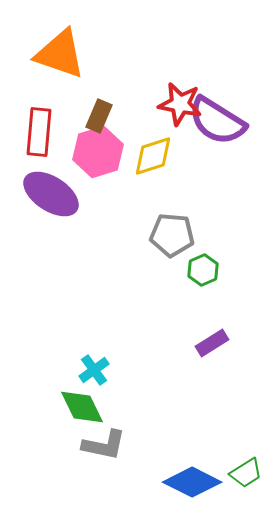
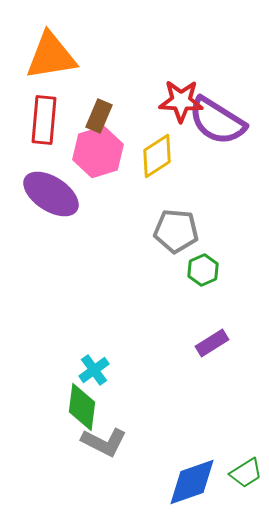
orange triangle: moved 9 px left, 2 px down; rotated 28 degrees counterclockwise
red star: moved 1 px right, 3 px up; rotated 9 degrees counterclockwise
red rectangle: moved 5 px right, 12 px up
yellow diamond: moved 4 px right; rotated 15 degrees counterclockwise
gray pentagon: moved 4 px right, 4 px up
green diamond: rotated 33 degrees clockwise
gray L-shape: moved 3 px up; rotated 15 degrees clockwise
blue diamond: rotated 46 degrees counterclockwise
